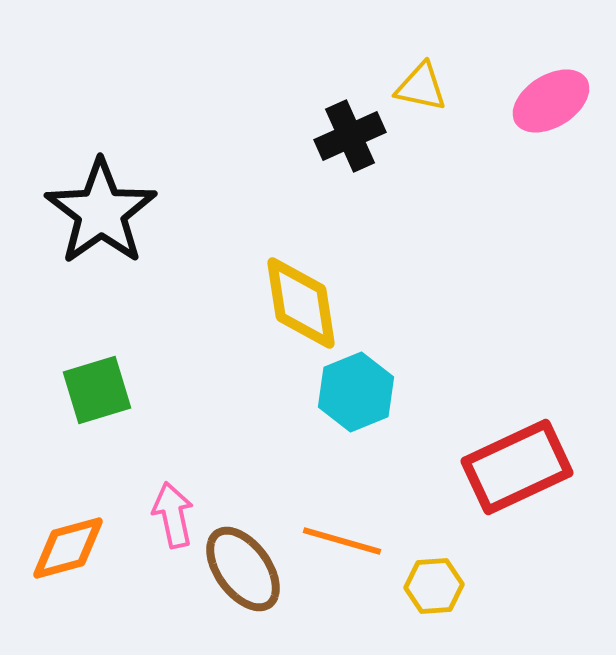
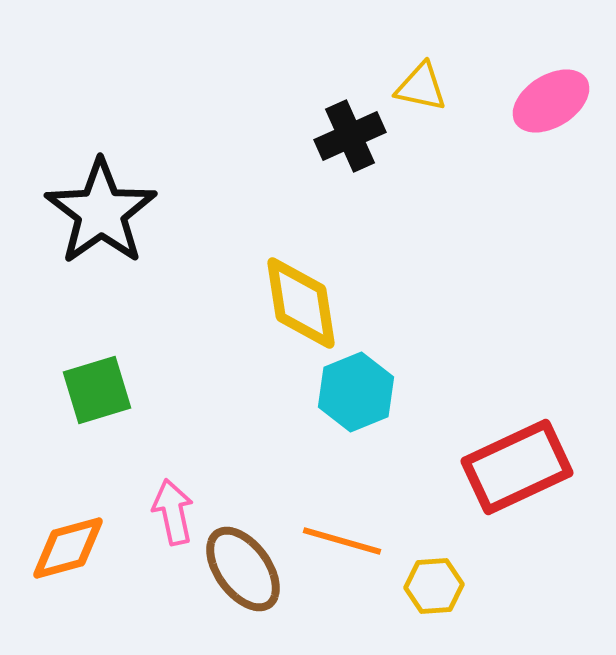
pink arrow: moved 3 px up
